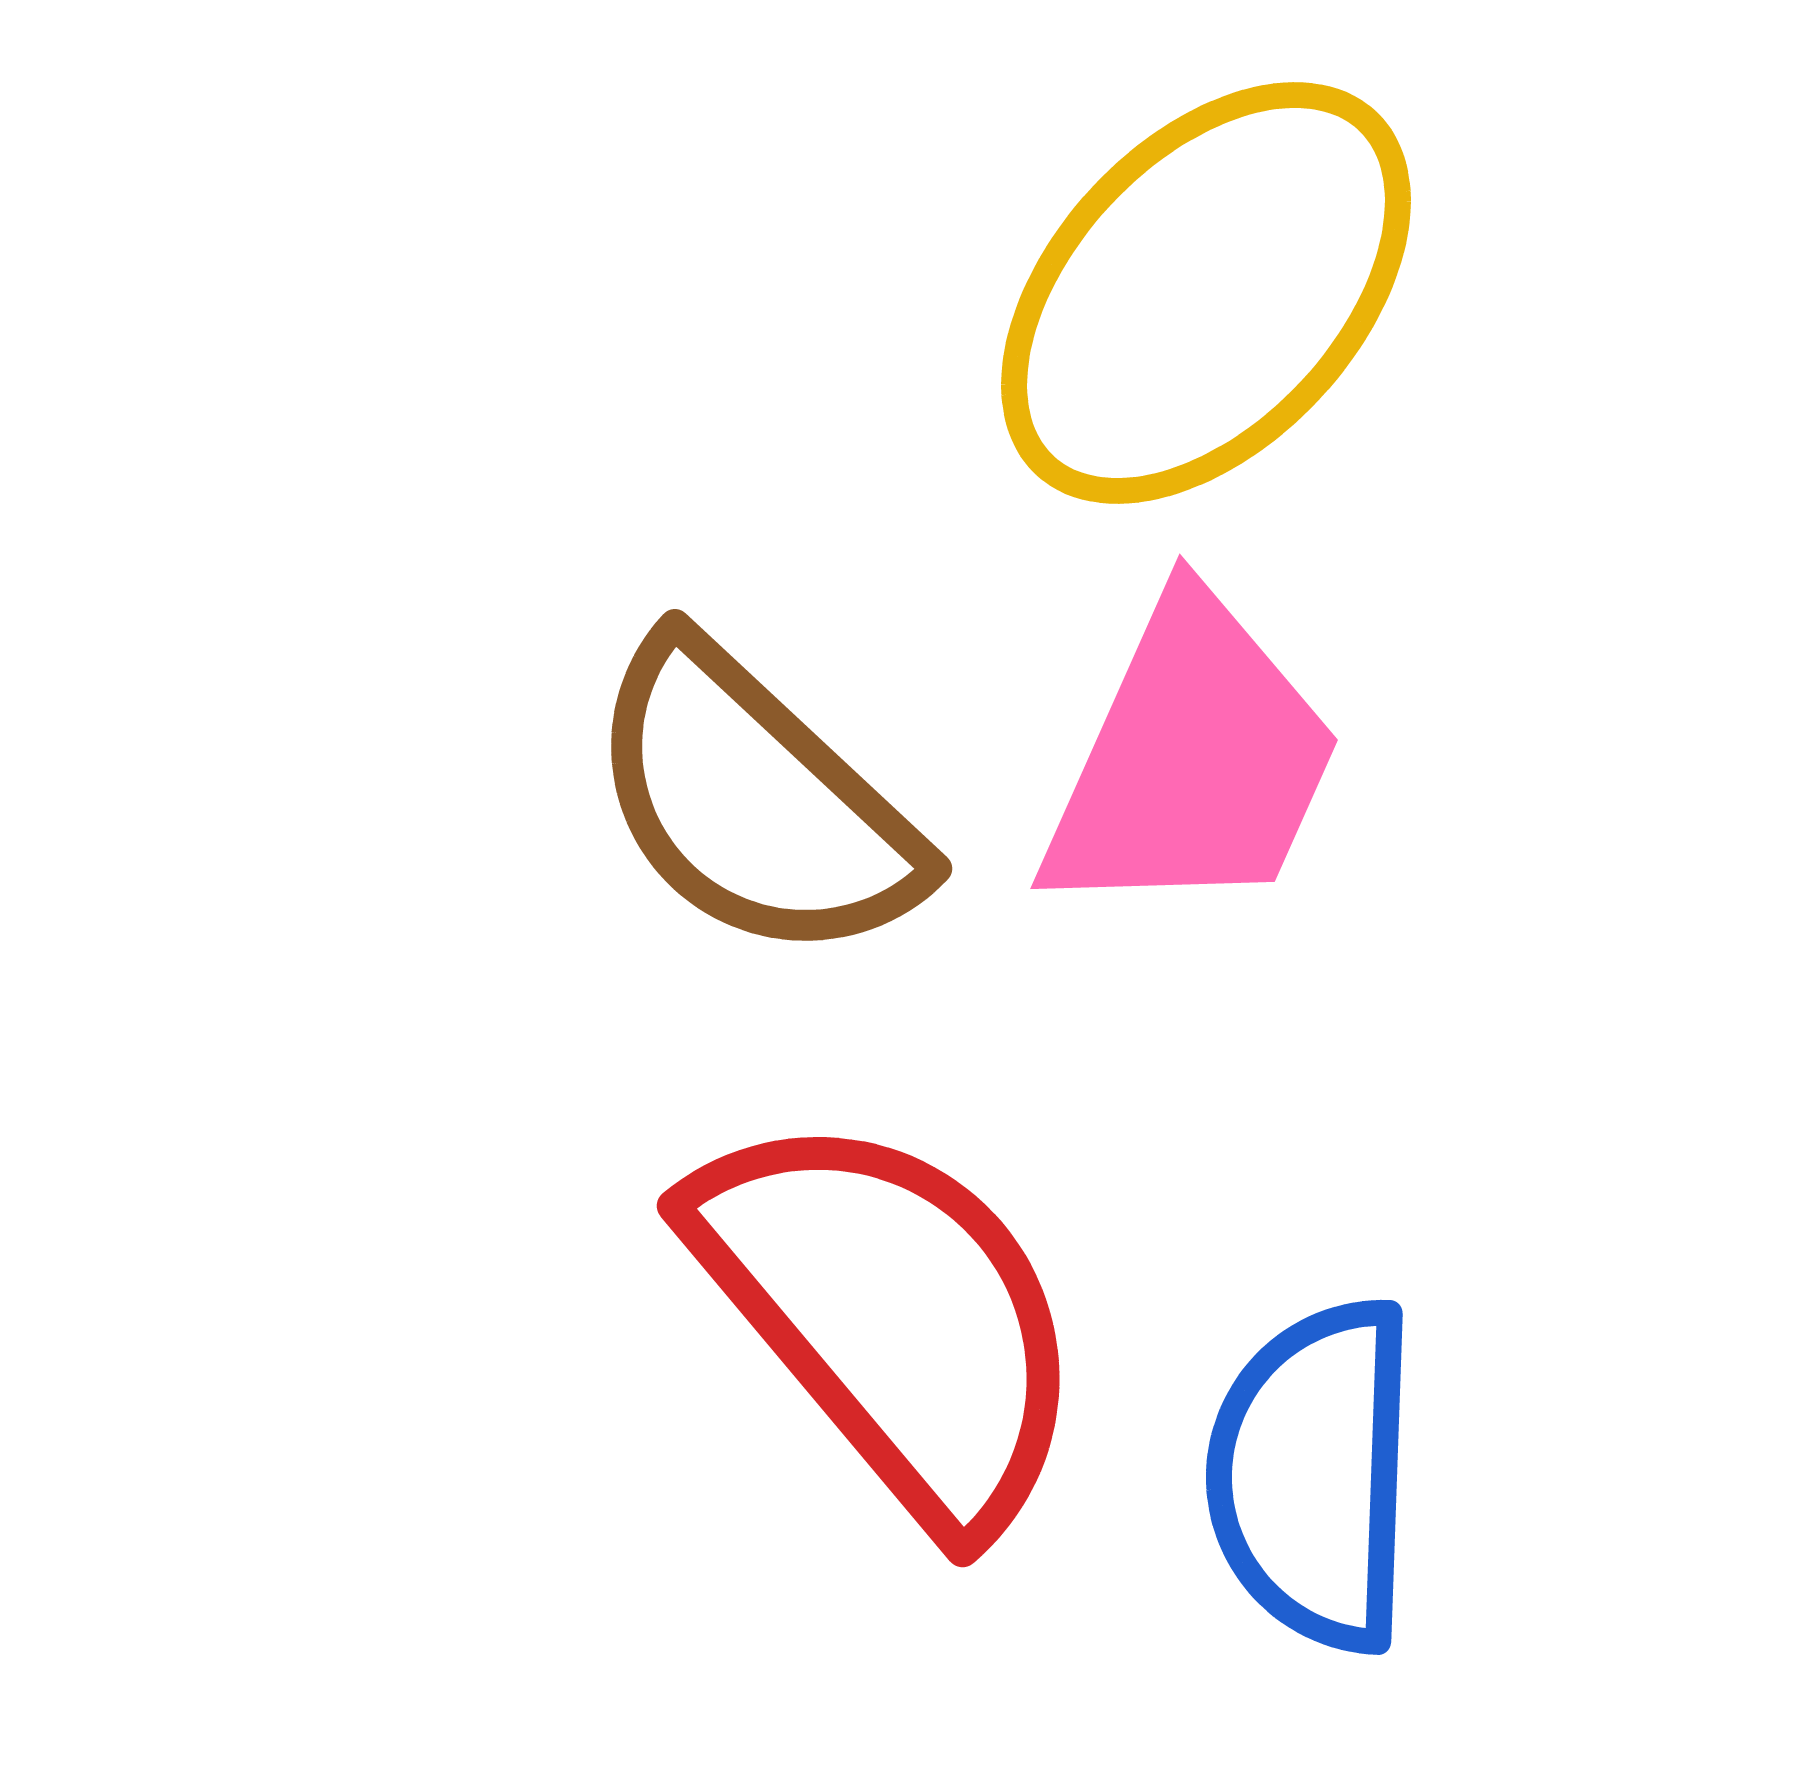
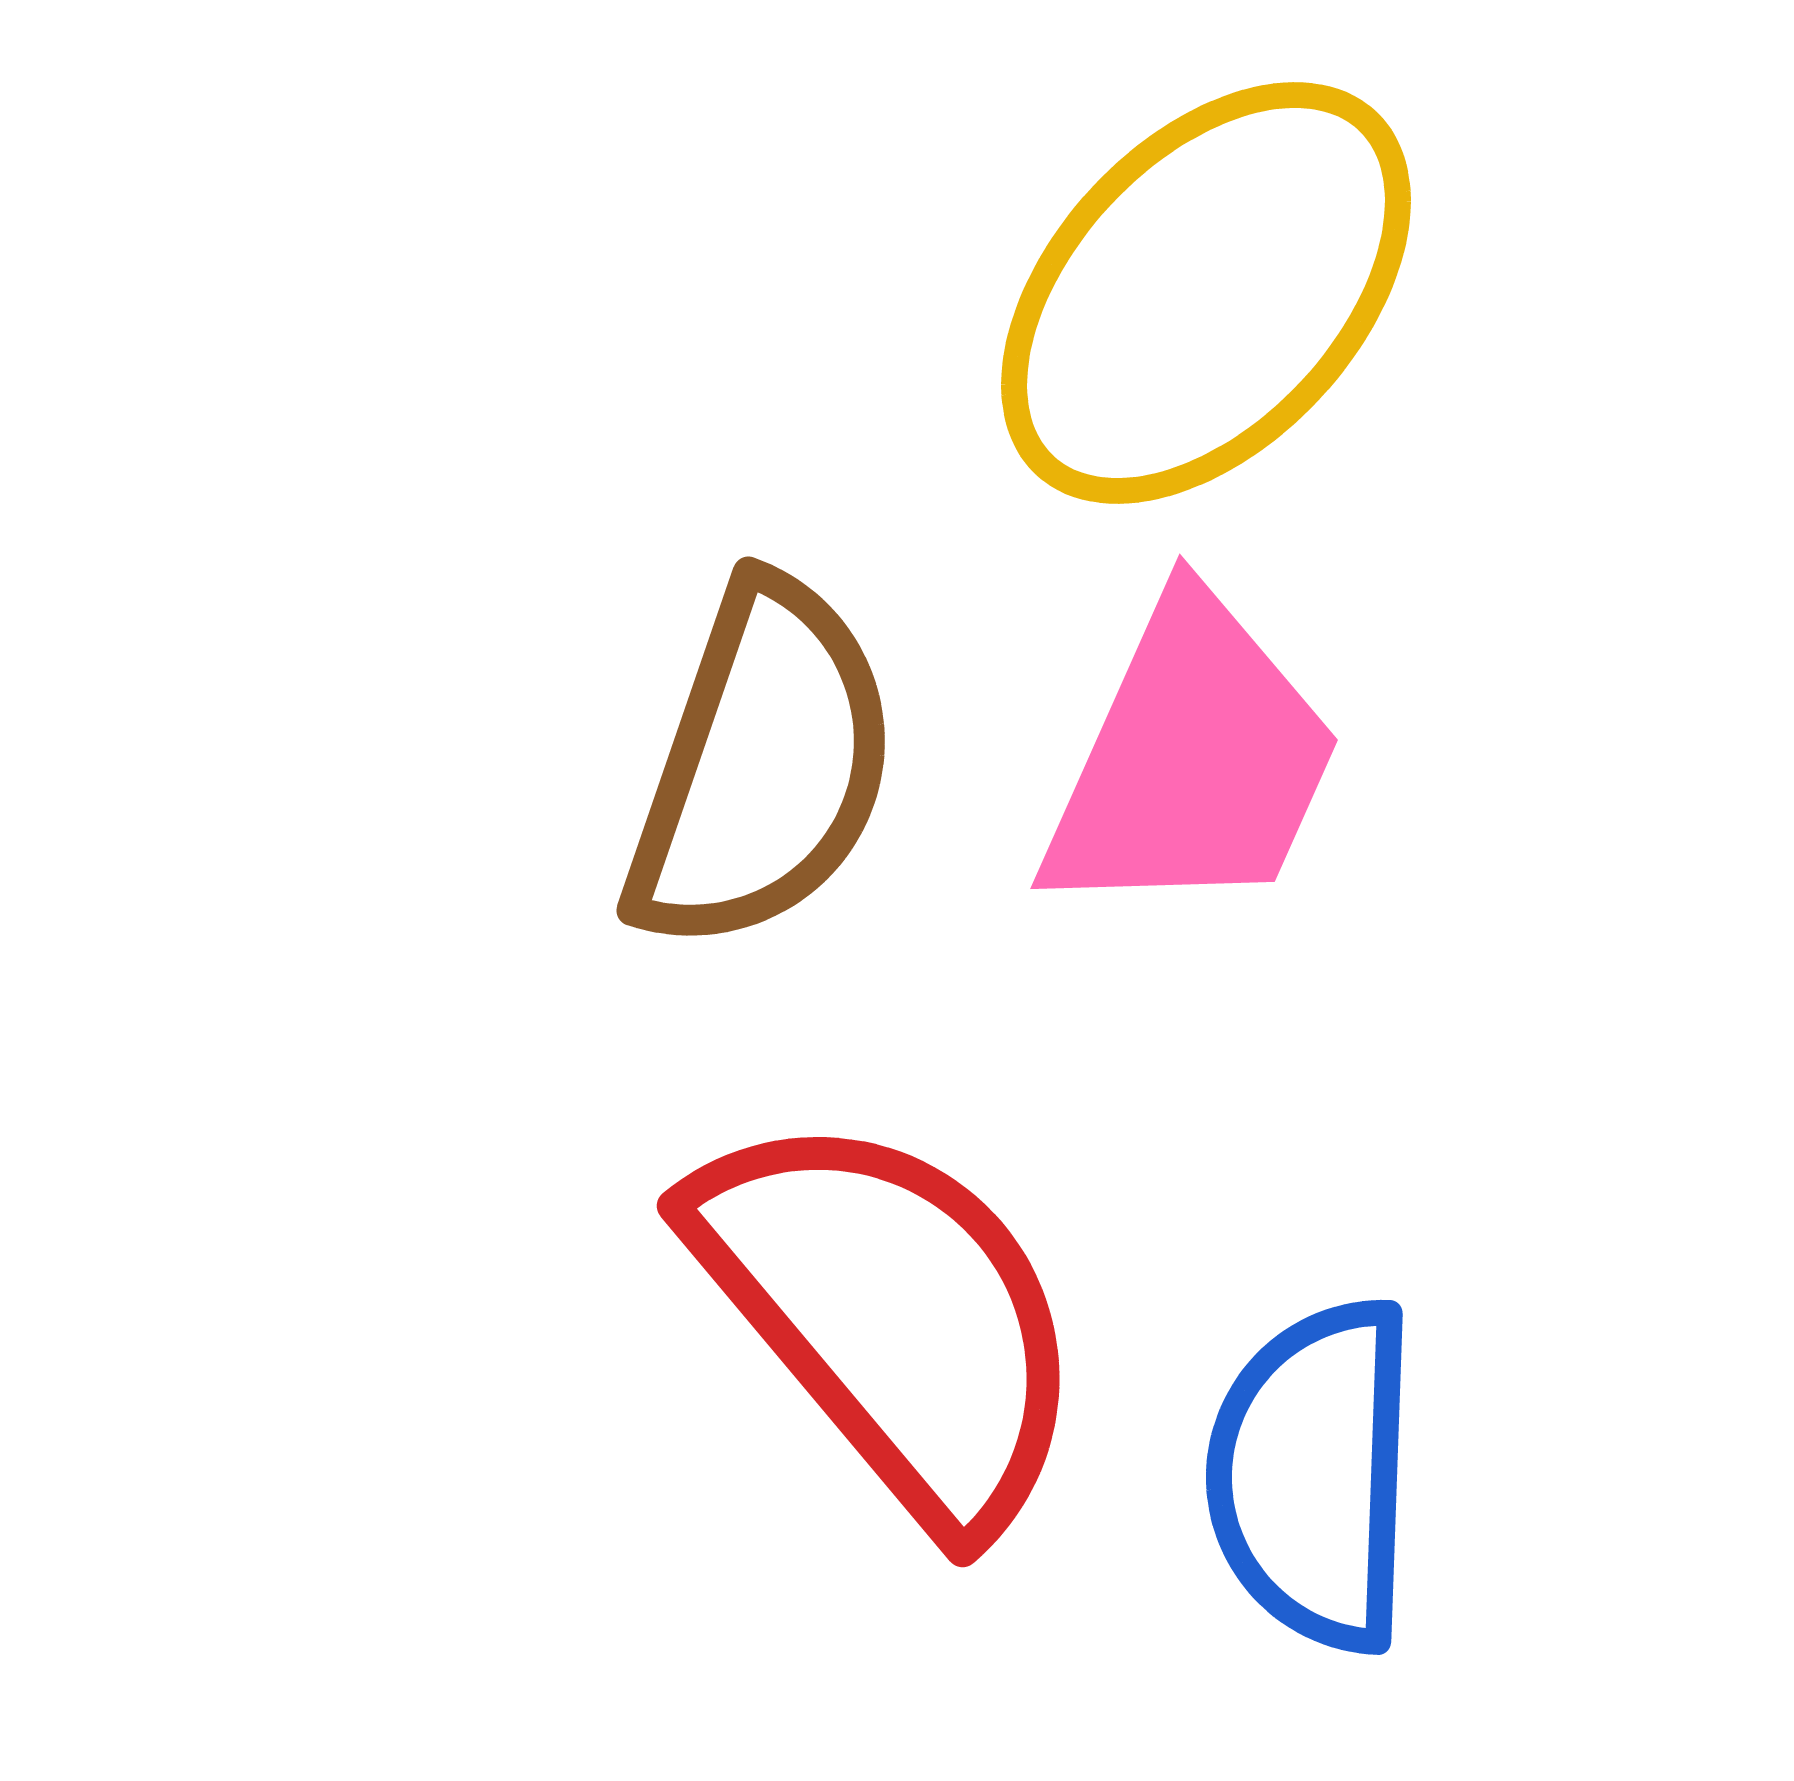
brown semicircle: moved 8 px right, 36 px up; rotated 114 degrees counterclockwise
